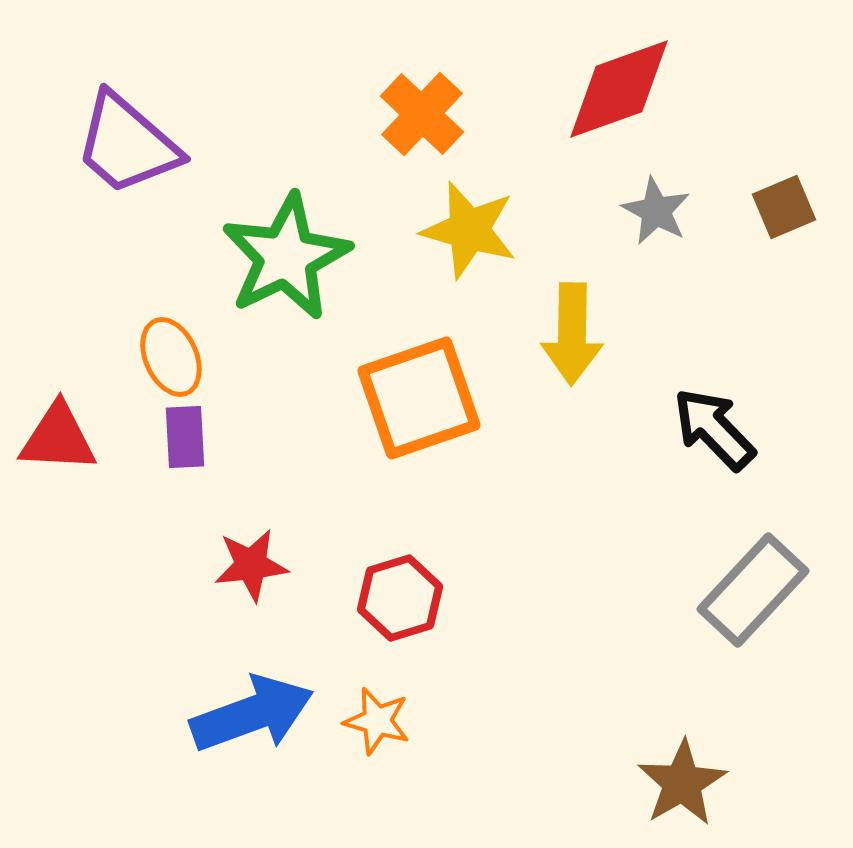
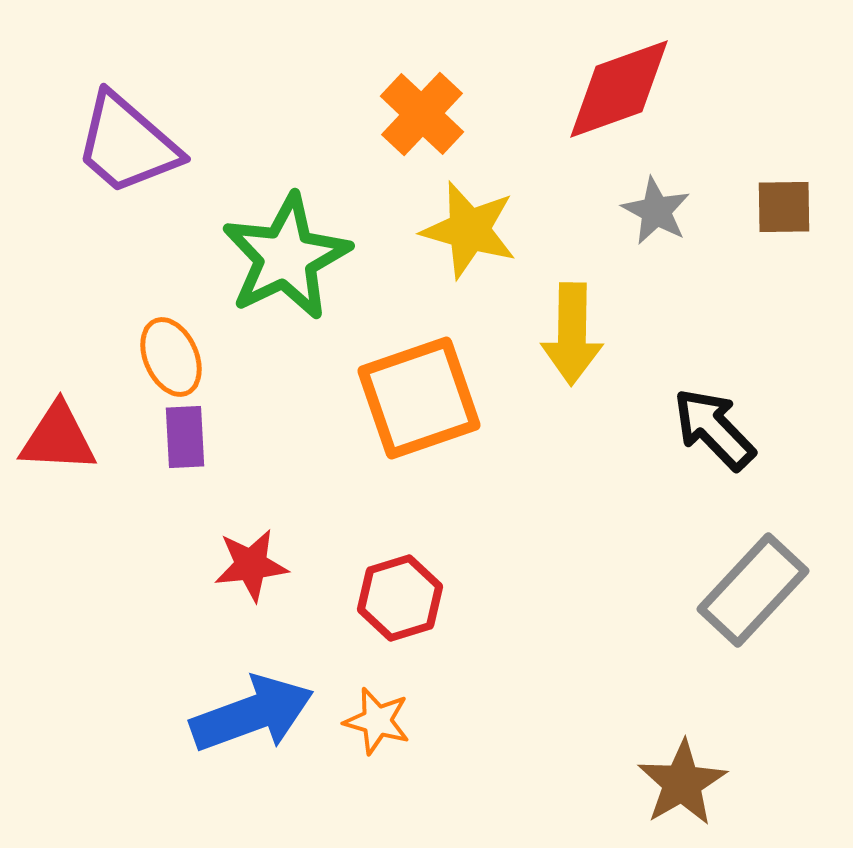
brown square: rotated 22 degrees clockwise
